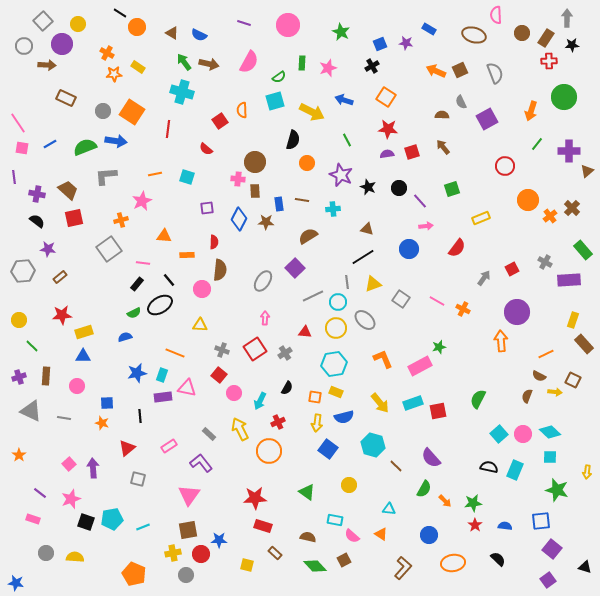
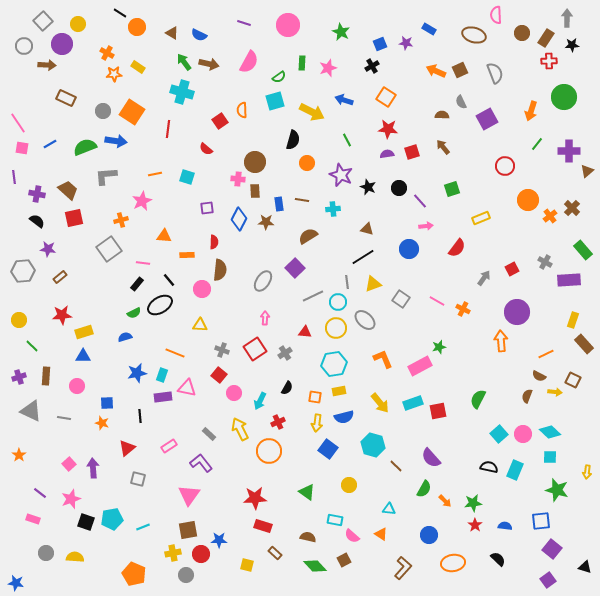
yellow rectangle at (336, 392): moved 3 px right, 1 px up; rotated 32 degrees counterclockwise
